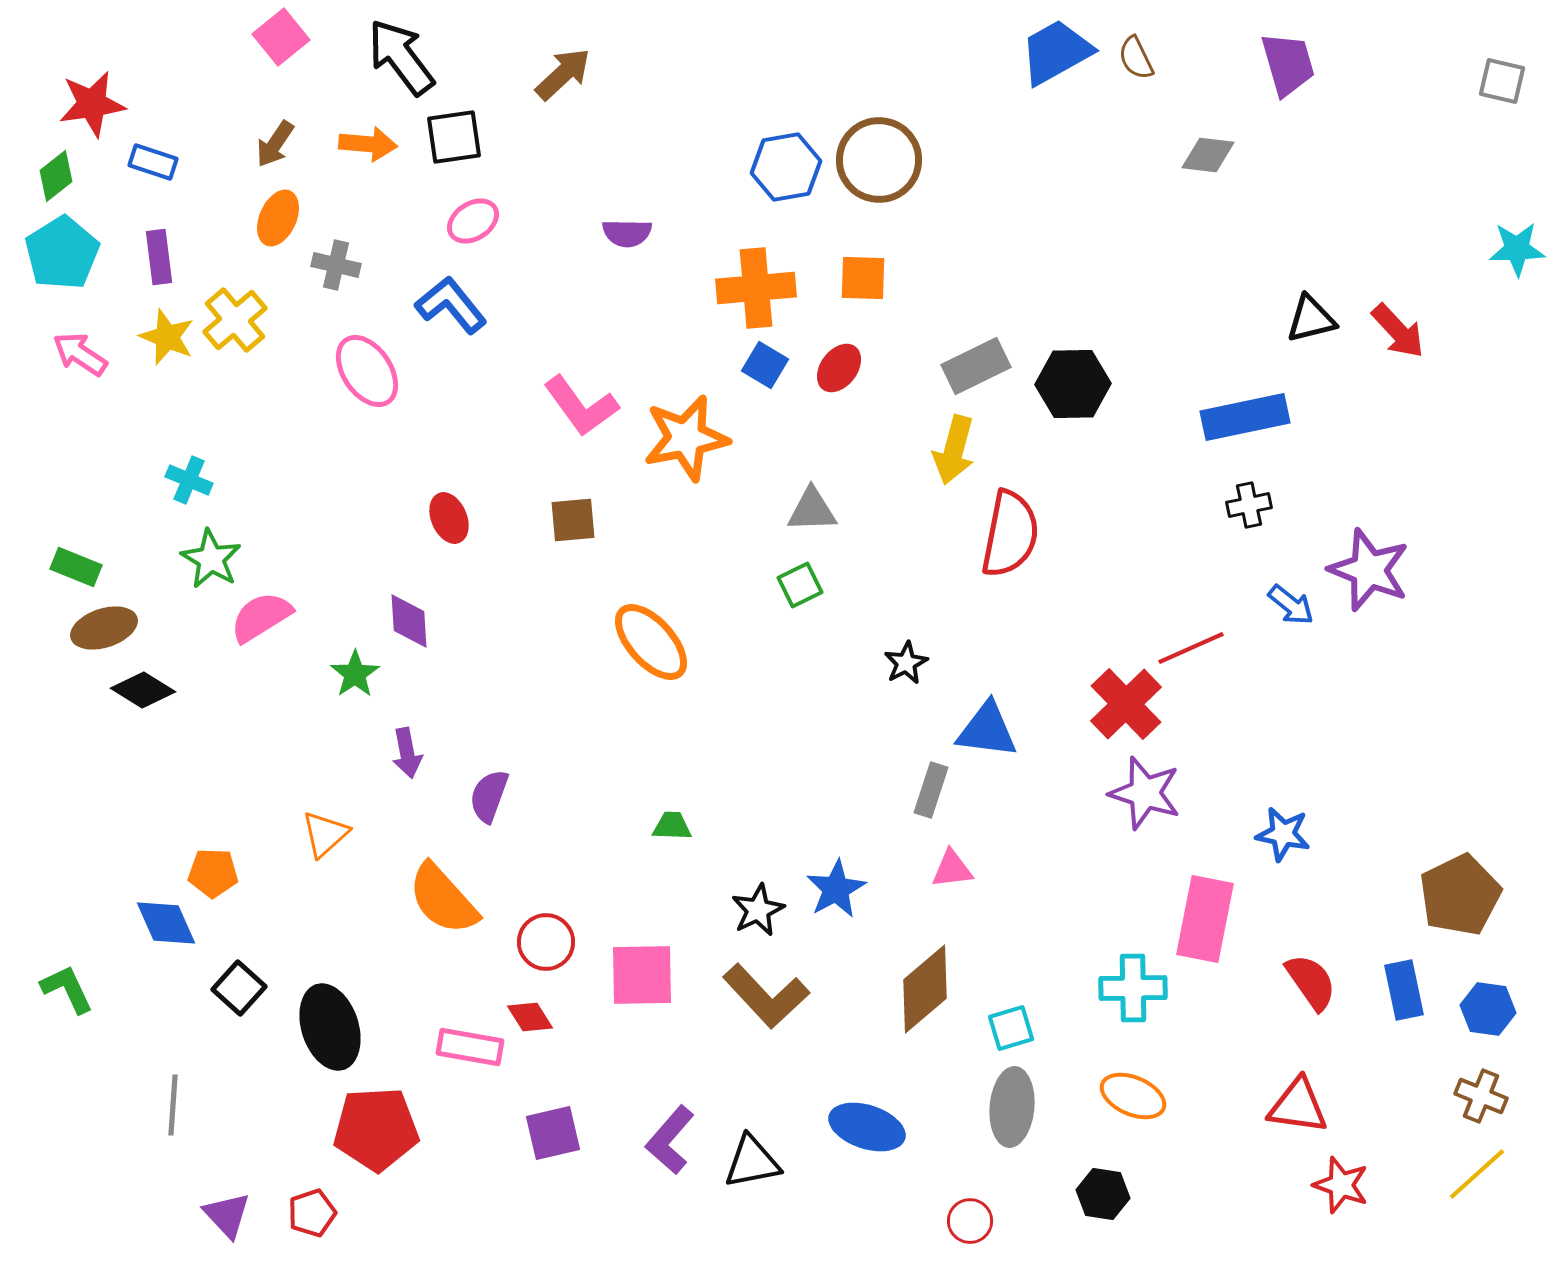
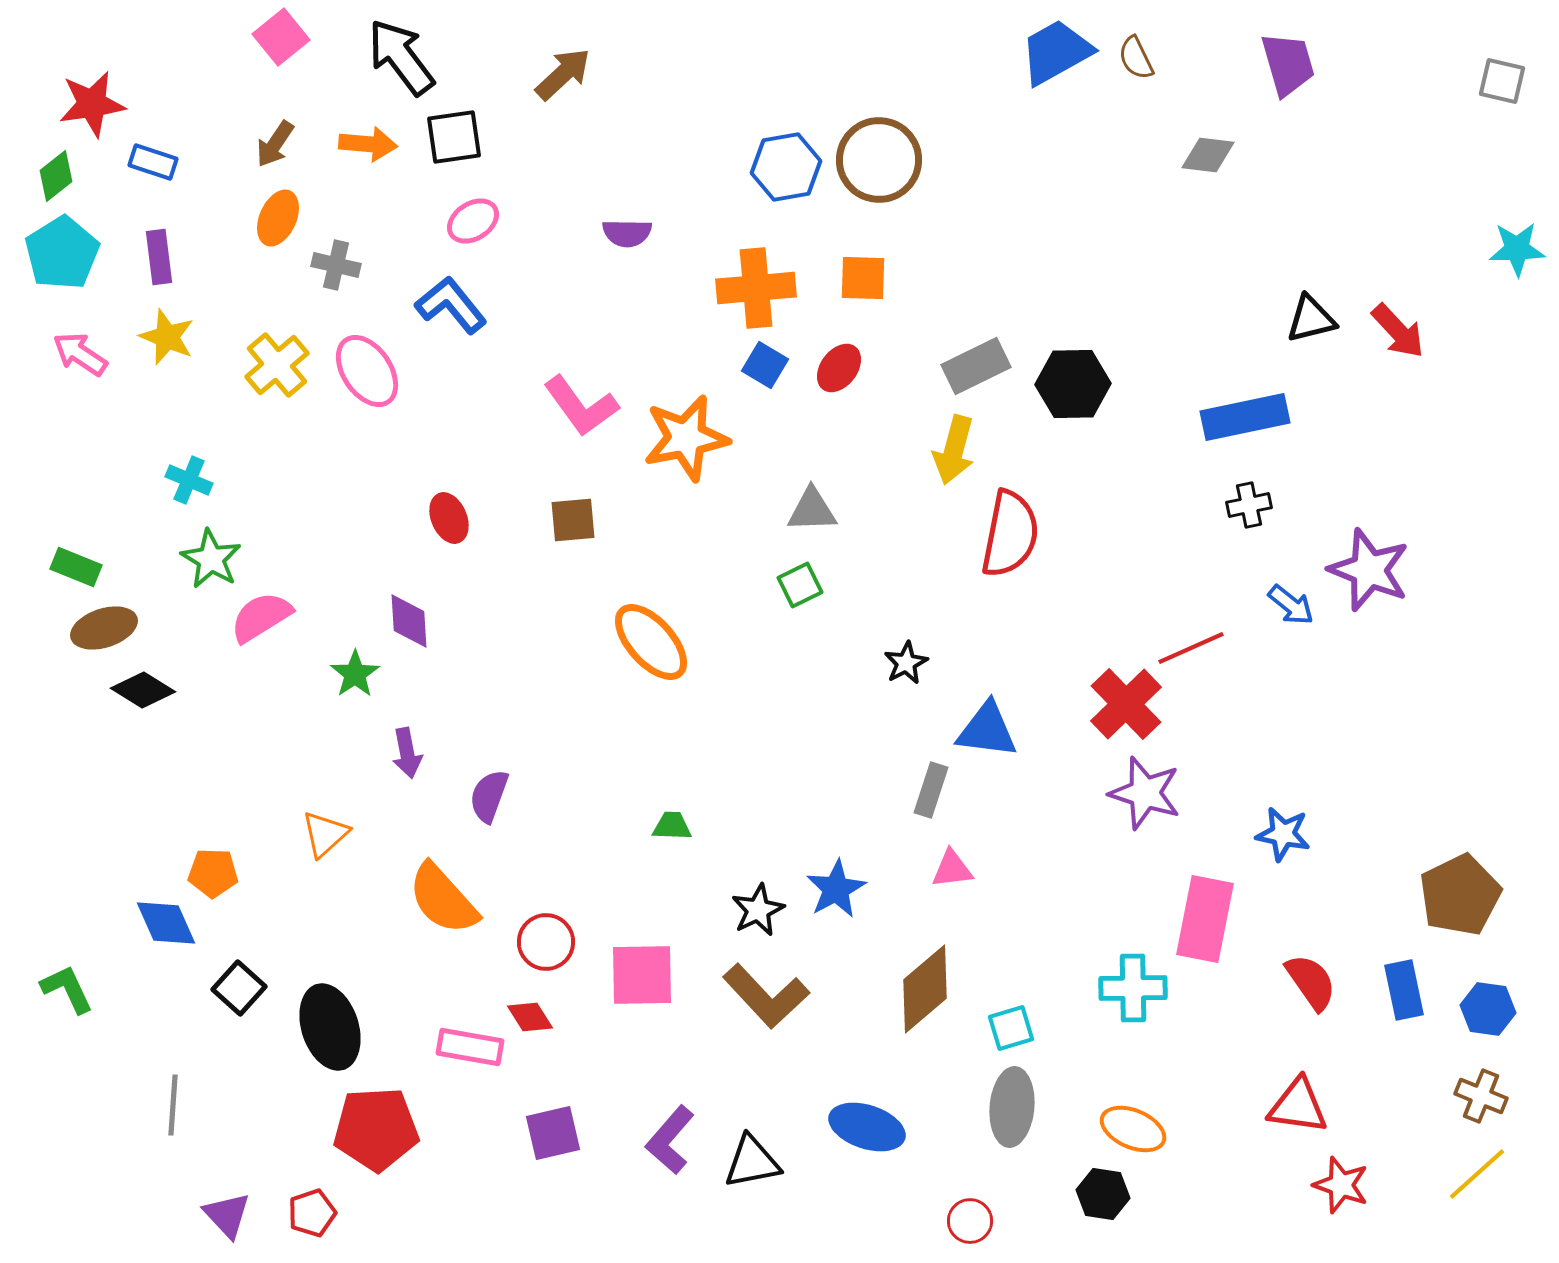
yellow cross at (235, 320): moved 42 px right, 45 px down
orange ellipse at (1133, 1096): moved 33 px down
